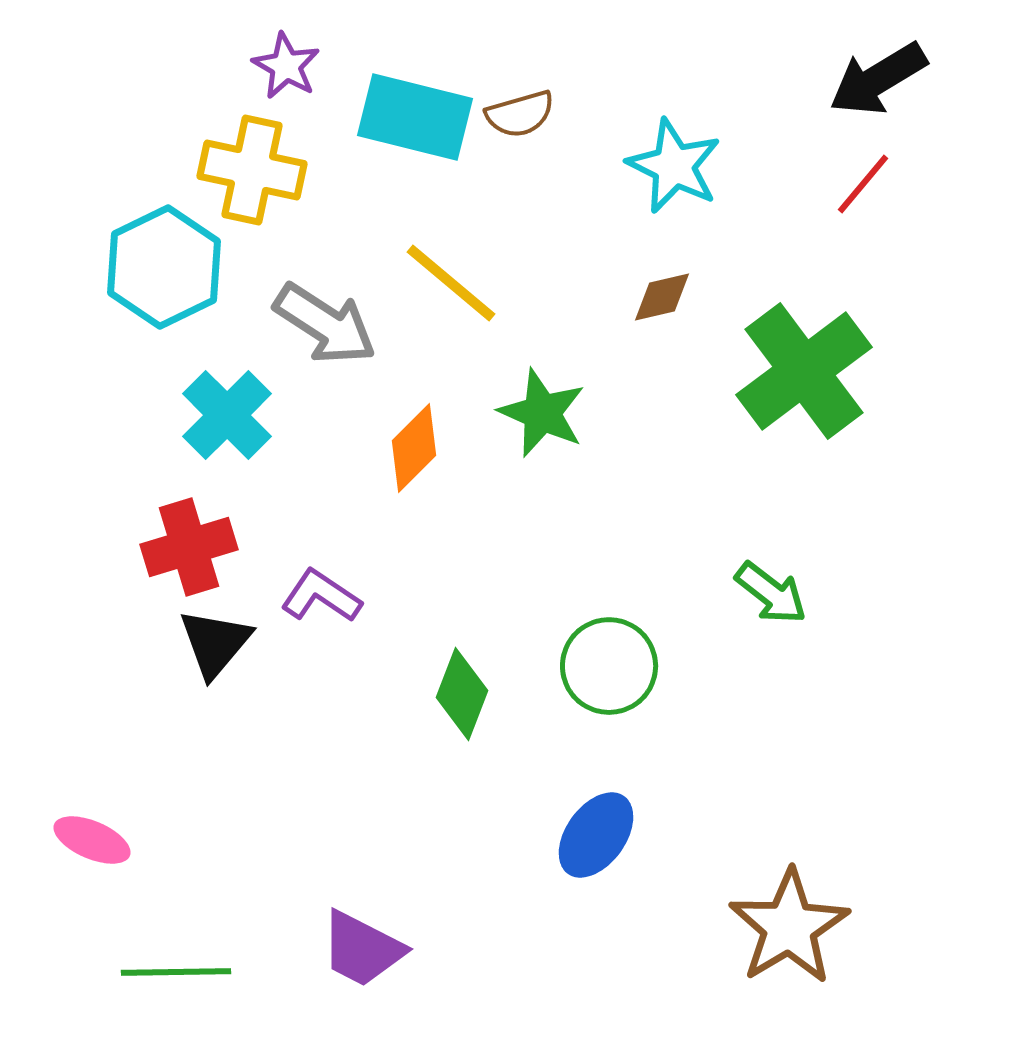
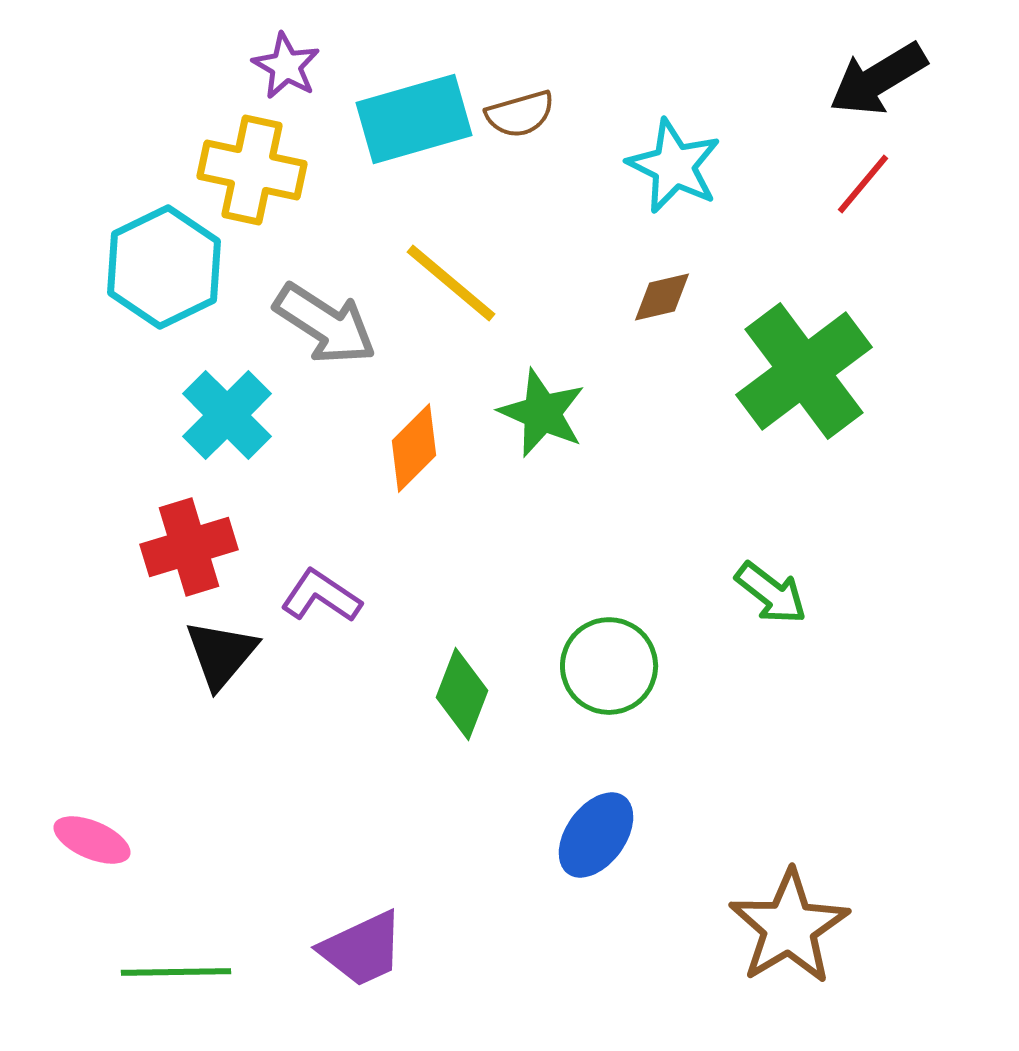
cyan rectangle: moved 1 px left, 2 px down; rotated 30 degrees counterclockwise
black triangle: moved 6 px right, 11 px down
purple trapezoid: rotated 52 degrees counterclockwise
